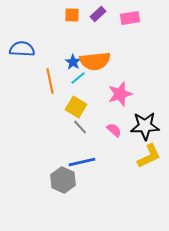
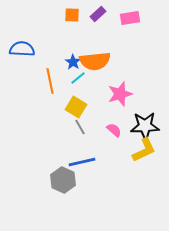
gray line: rotated 14 degrees clockwise
yellow L-shape: moved 5 px left, 6 px up
